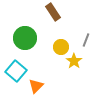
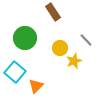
gray line: rotated 64 degrees counterclockwise
yellow circle: moved 1 px left, 1 px down
yellow star: rotated 14 degrees clockwise
cyan square: moved 1 px left, 1 px down
